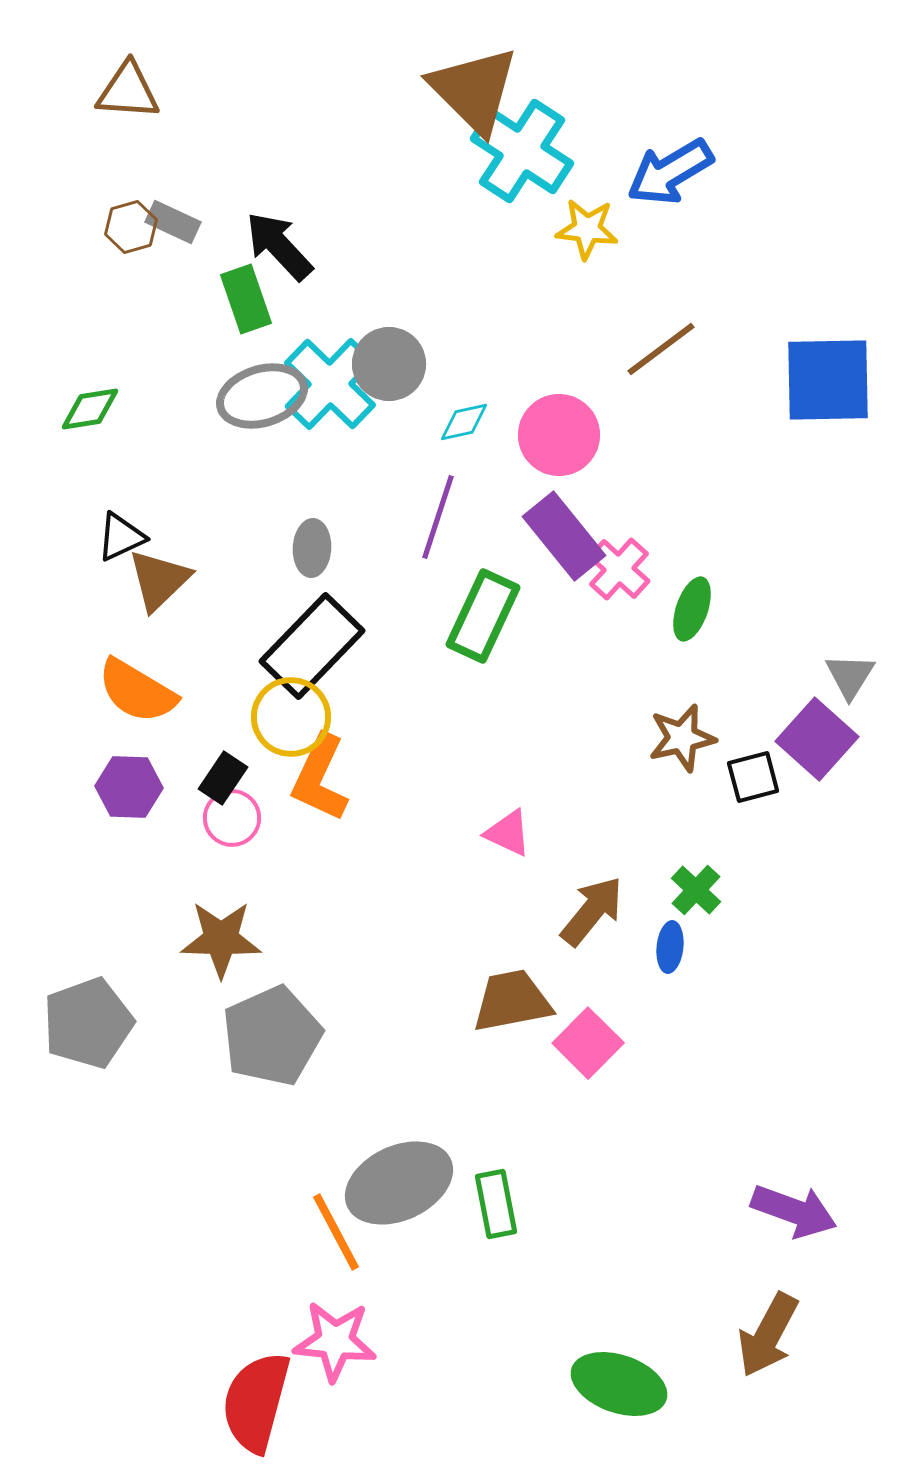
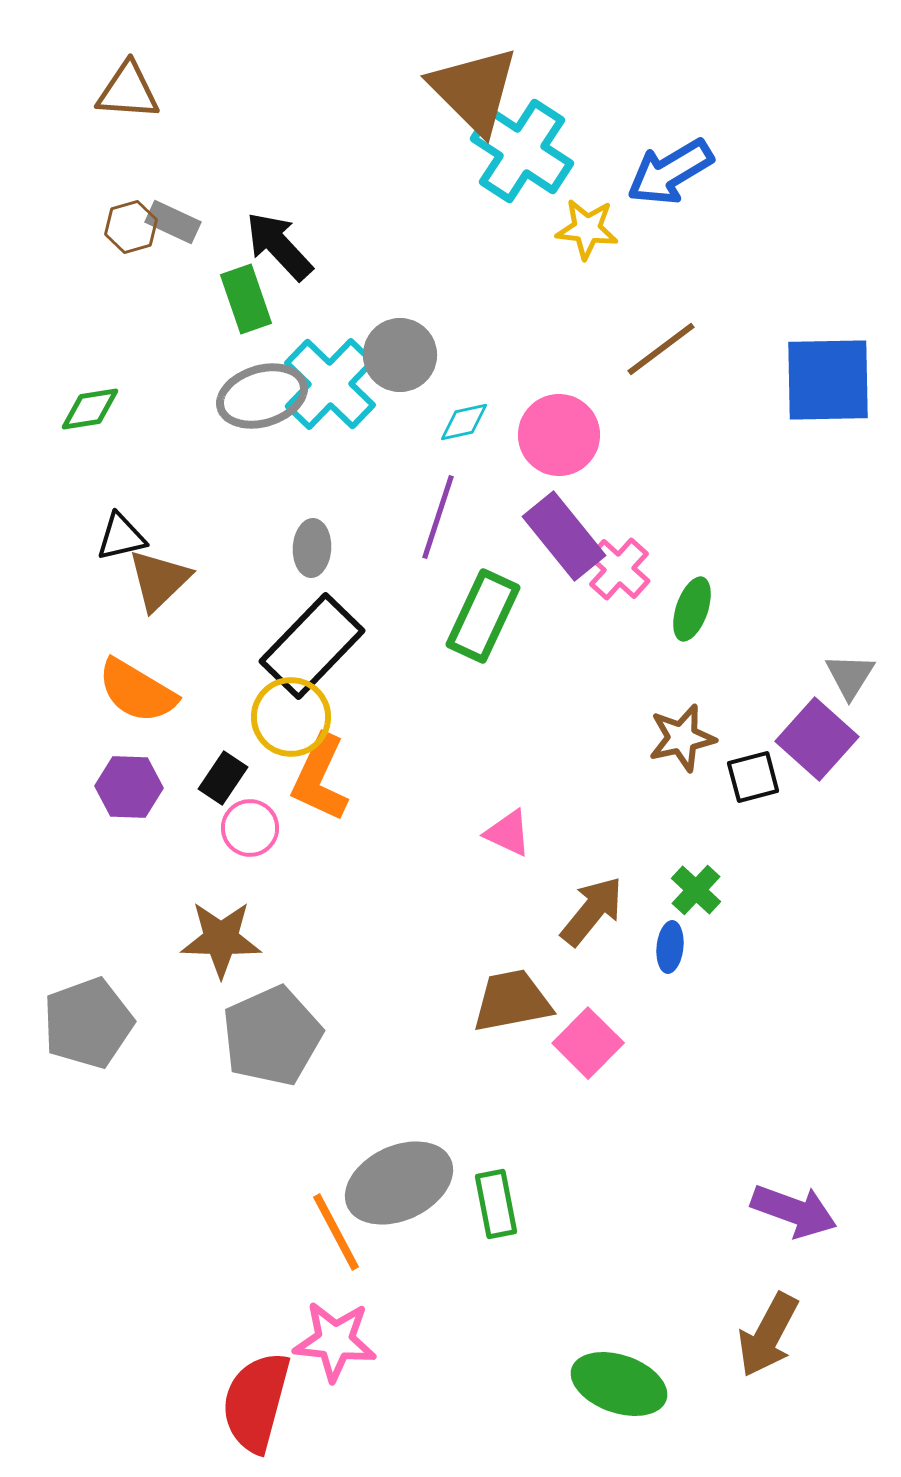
gray circle at (389, 364): moved 11 px right, 9 px up
black triangle at (121, 537): rotated 12 degrees clockwise
pink circle at (232, 818): moved 18 px right, 10 px down
